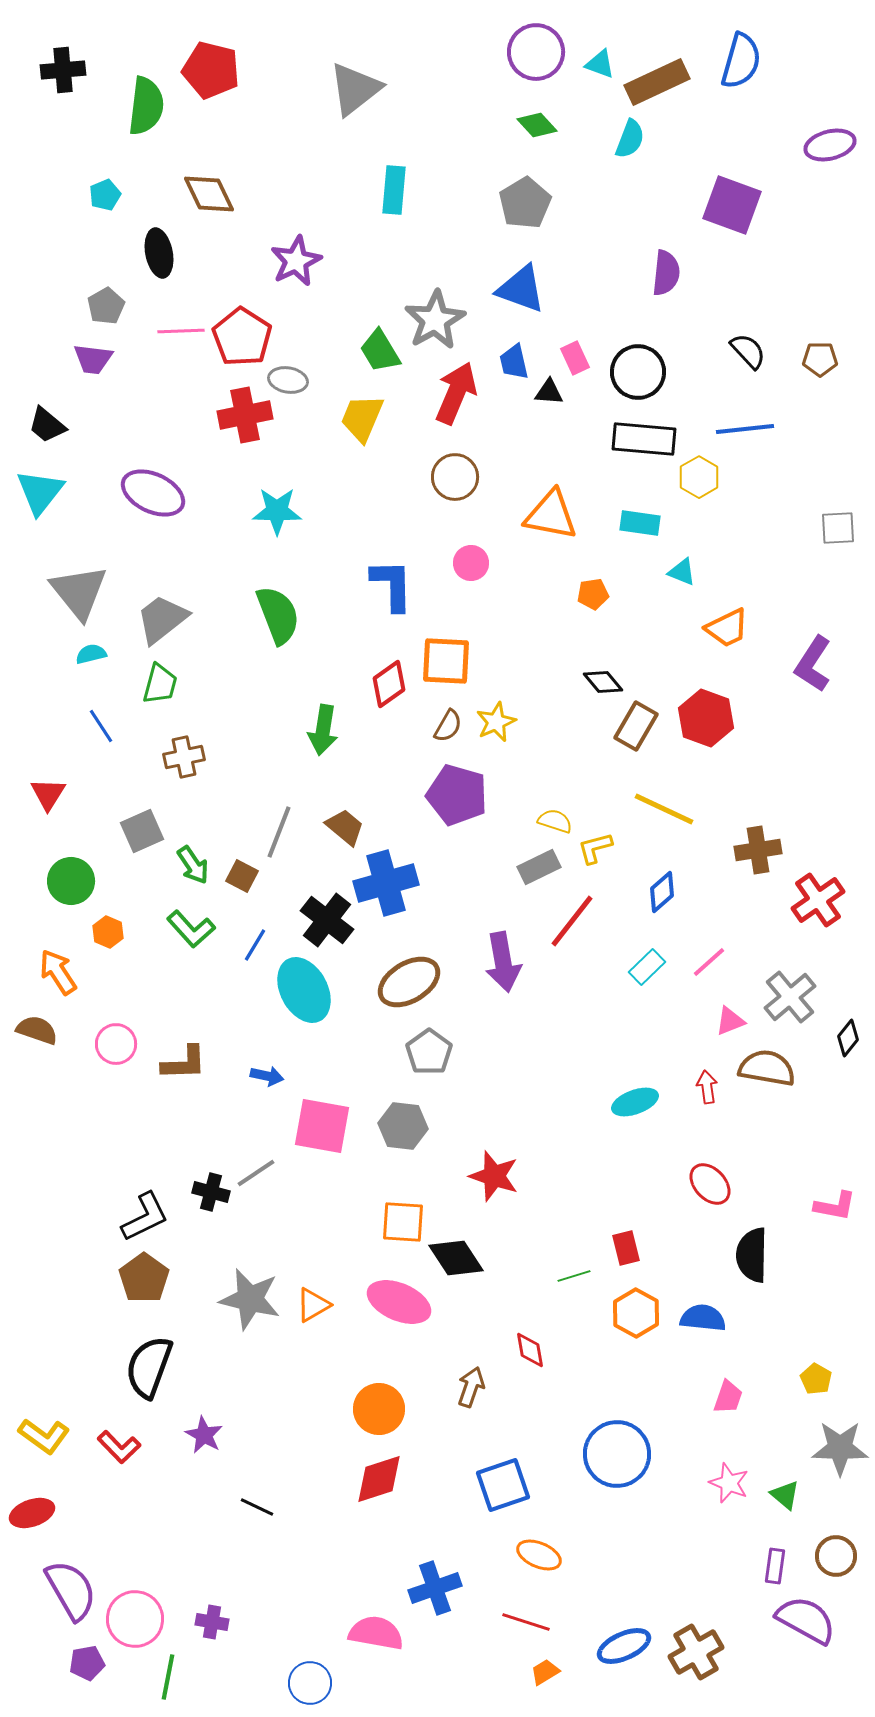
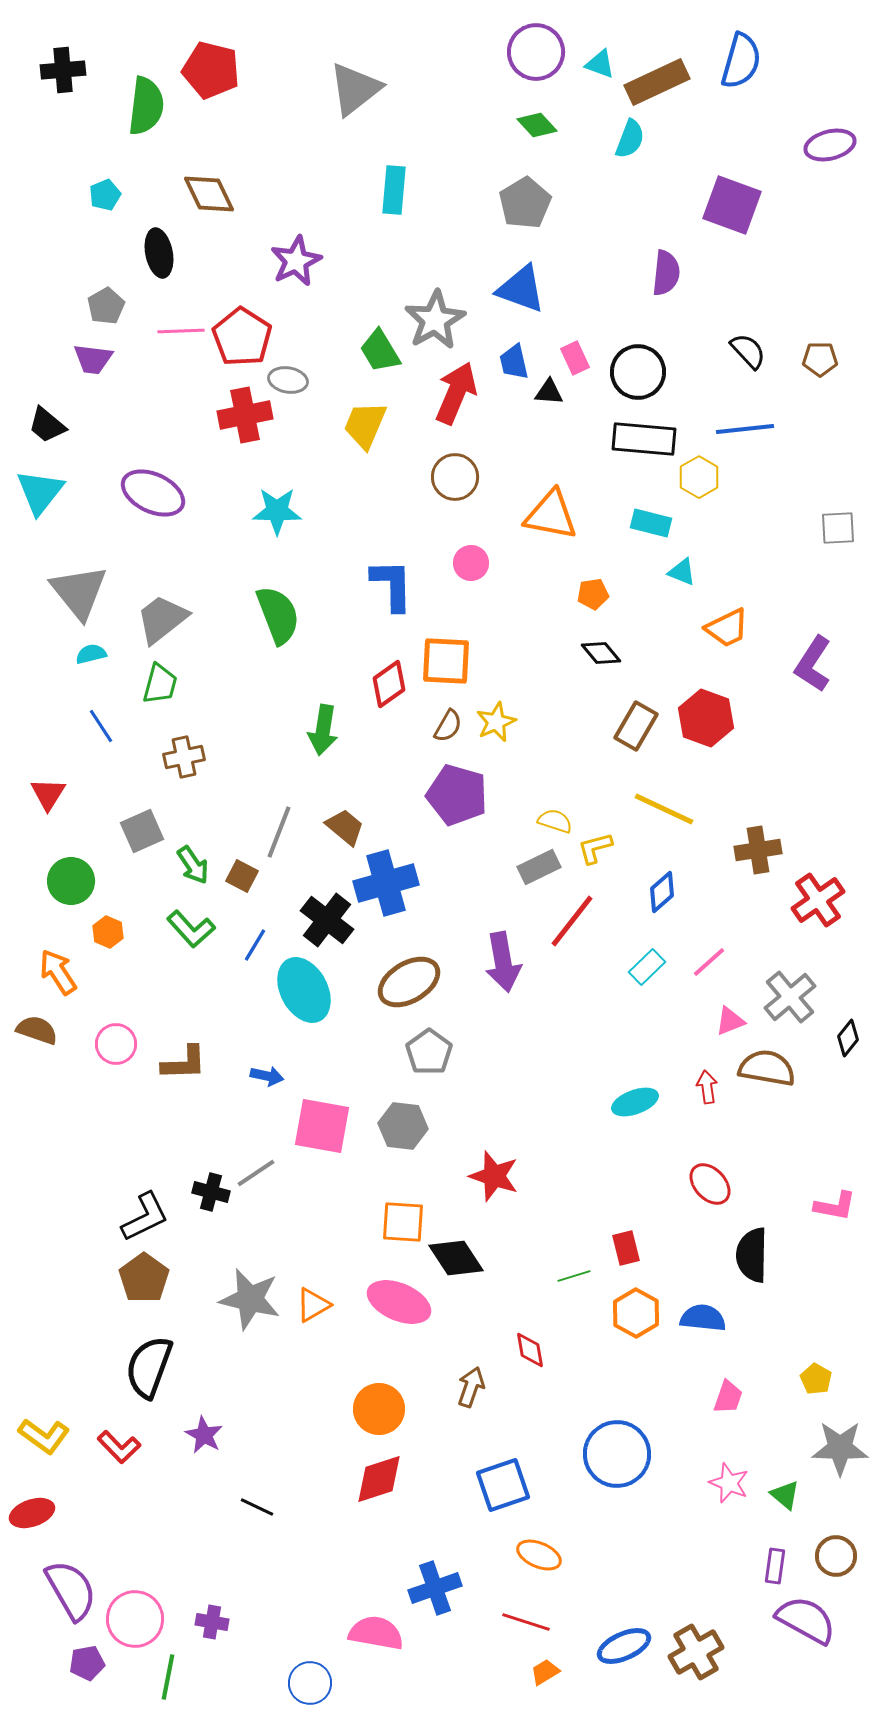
yellow trapezoid at (362, 418): moved 3 px right, 7 px down
cyan rectangle at (640, 523): moved 11 px right; rotated 6 degrees clockwise
black diamond at (603, 682): moved 2 px left, 29 px up
